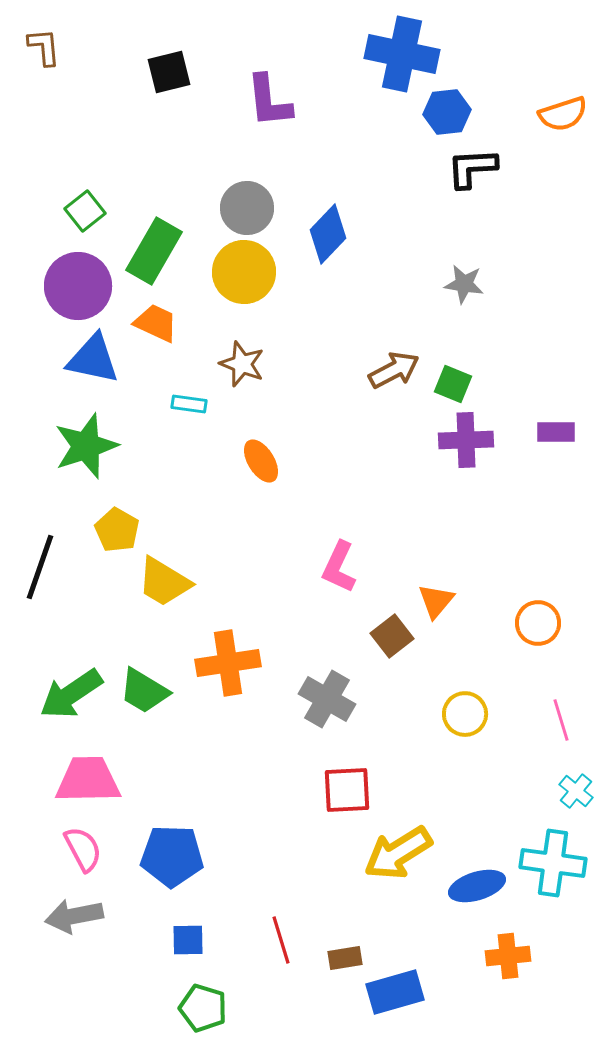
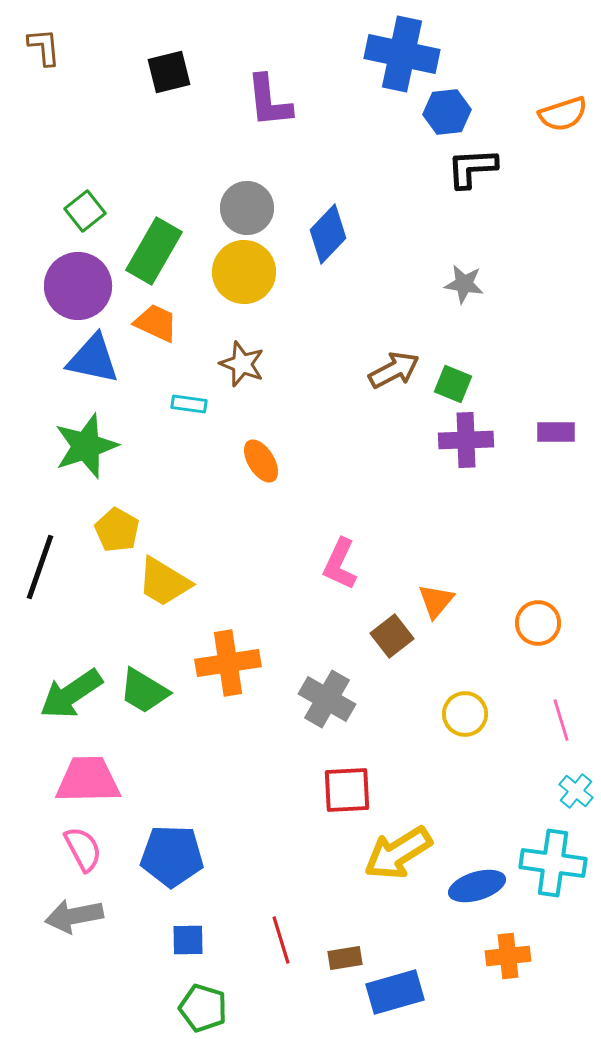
pink L-shape at (339, 567): moved 1 px right, 3 px up
